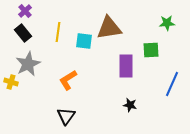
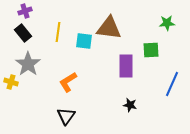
purple cross: rotated 24 degrees clockwise
brown triangle: rotated 16 degrees clockwise
gray star: rotated 10 degrees counterclockwise
orange L-shape: moved 2 px down
